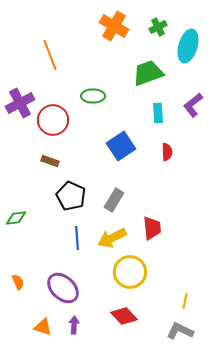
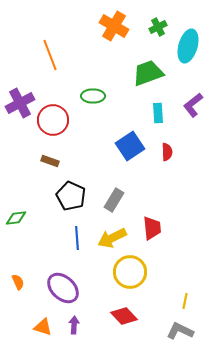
blue square: moved 9 px right
